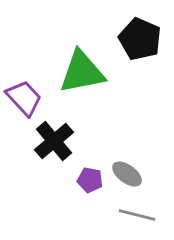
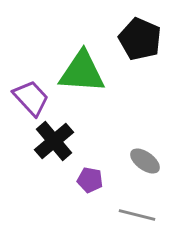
green triangle: rotated 15 degrees clockwise
purple trapezoid: moved 7 px right
gray ellipse: moved 18 px right, 13 px up
